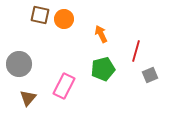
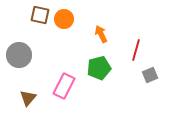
red line: moved 1 px up
gray circle: moved 9 px up
green pentagon: moved 4 px left, 1 px up
